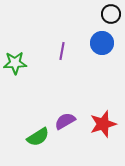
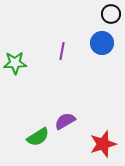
red star: moved 20 px down
